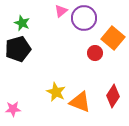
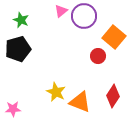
purple circle: moved 2 px up
green star: moved 1 px left, 3 px up
orange square: moved 1 px right, 1 px up
red circle: moved 3 px right, 3 px down
